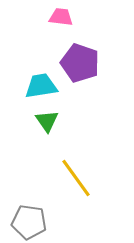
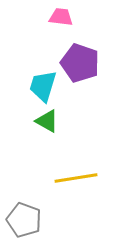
cyan trapezoid: moved 2 px right; rotated 64 degrees counterclockwise
green triangle: rotated 25 degrees counterclockwise
yellow line: rotated 63 degrees counterclockwise
gray pentagon: moved 5 px left, 2 px up; rotated 12 degrees clockwise
